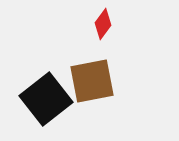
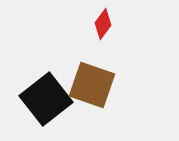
brown square: moved 4 px down; rotated 30 degrees clockwise
